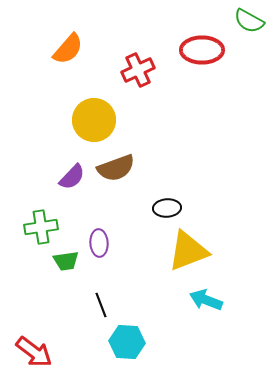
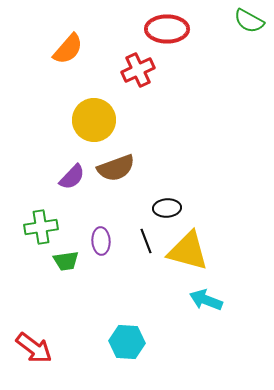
red ellipse: moved 35 px left, 21 px up
purple ellipse: moved 2 px right, 2 px up
yellow triangle: rotated 36 degrees clockwise
black line: moved 45 px right, 64 px up
red arrow: moved 4 px up
